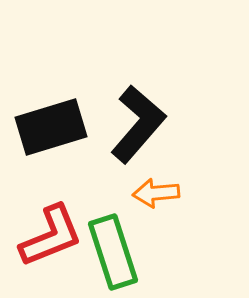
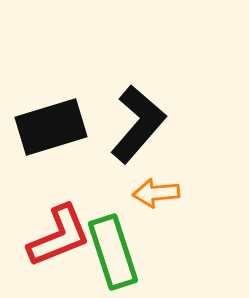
red L-shape: moved 8 px right
